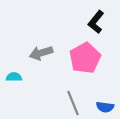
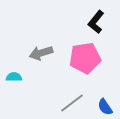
pink pentagon: rotated 20 degrees clockwise
gray line: moved 1 px left; rotated 75 degrees clockwise
blue semicircle: rotated 48 degrees clockwise
